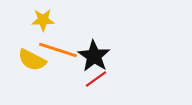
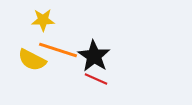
red line: rotated 60 degrees clockwise
